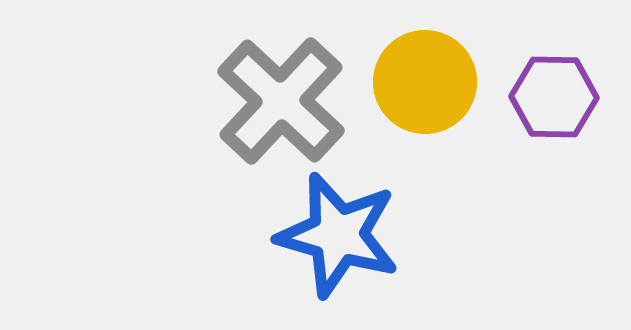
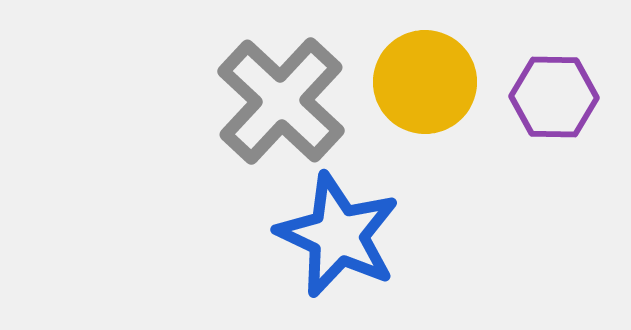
blue star: rotated 9 degrees clockwise
